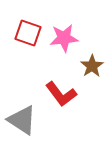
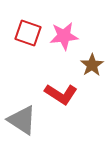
pink star: moved 2 px up
brown star: moved 1 px up
red L-shape: rotated 20 degrees counterclockwise
